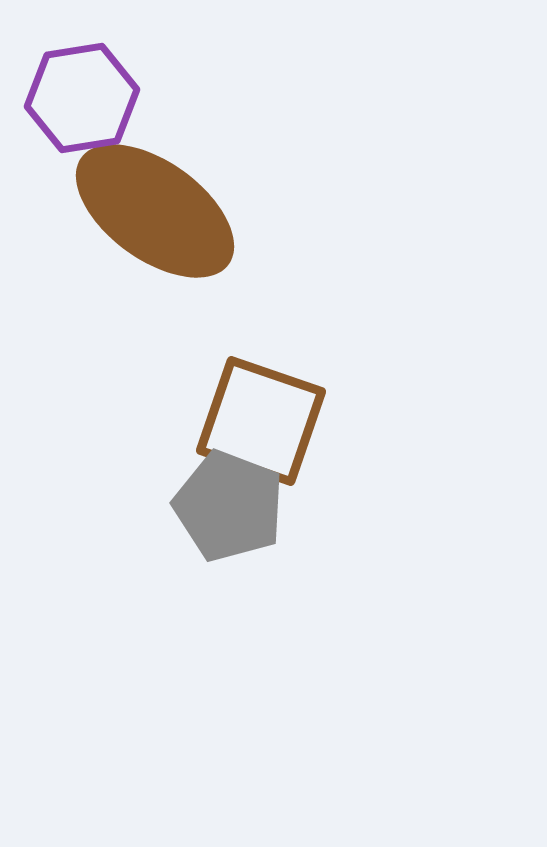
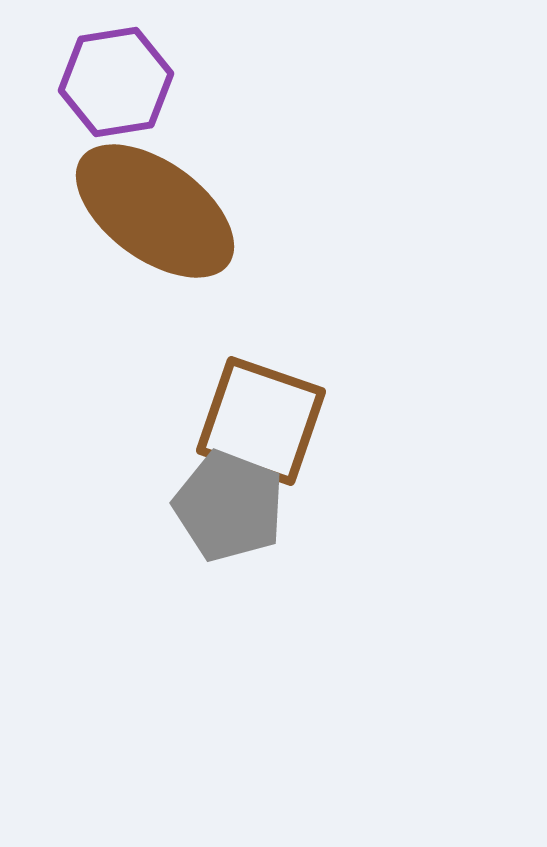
purple hexagon: moved 34 px right, 16 px up
